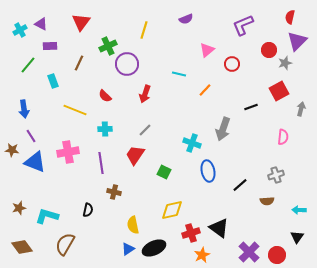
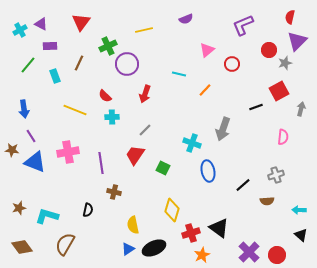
yellow line at (144, 30): rotated 60 degrees clockwise
cyan rectangle at (53, 81): moved 2 px right, 5 px up
black line at (251, 107): moved 5 px right
cyan cross at (105, 129): moved 7 px right, 12 px up
green square at (164, 172): moved 1 px left, 4 px up
black line at (240, 185): moved 3 px right
yellow diamond at (172, 210): rotated 60 degrees counterclockwise
black triangle at (297, 237): moved 4 px right, 2 px up; rotated 24 degrees counterclockwise
